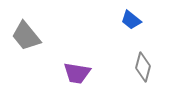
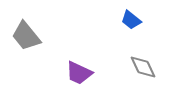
gray diamond: rotated 40 degrees counterclockwise
purple trapezoid: moved 2 px right; rotated 16 degrees clockwise
